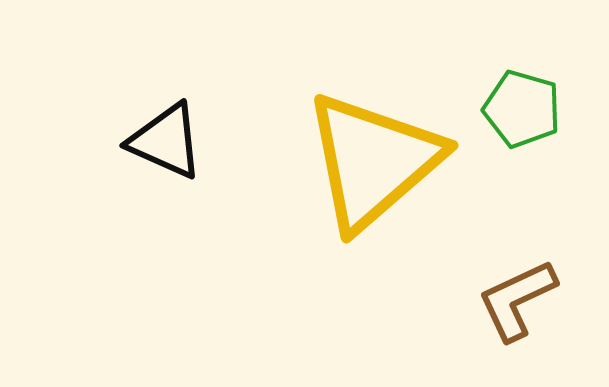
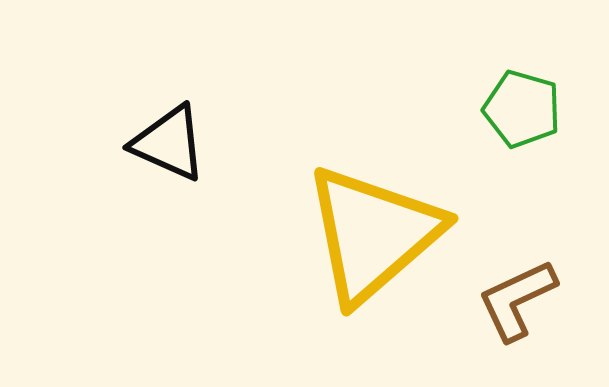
black triangle: moved 3 px right, 2 px down
yellow triangle: moved 73 px down
